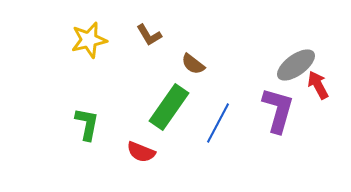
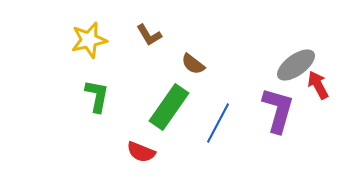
green L-shape: moved 10 px right, 28 px up
